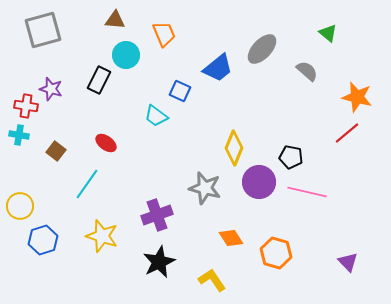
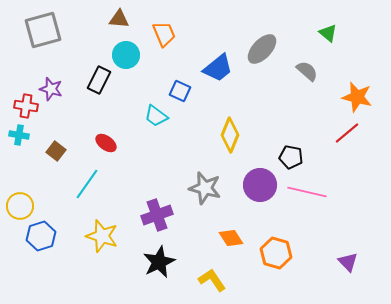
brown triangle: moved 4 px right, 1 px up
yellow diamond: moved 4 px left, 13 px up
purple circle: moved 1 px right, 3 px down
blue hexagon: moved 2 px left, 4 px up
